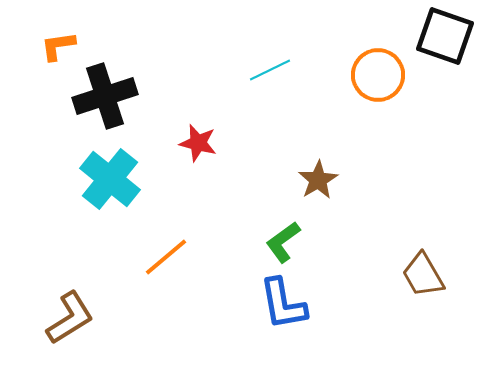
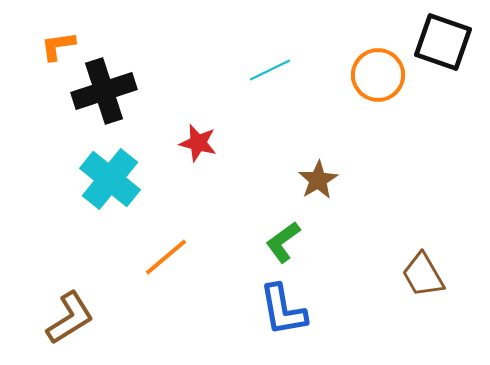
black square: moved 2 px left, 6 px down
black cross: moved 1 px left, 5 px up
blue L-shape: moved 6 px down
